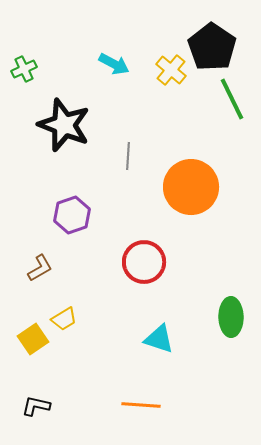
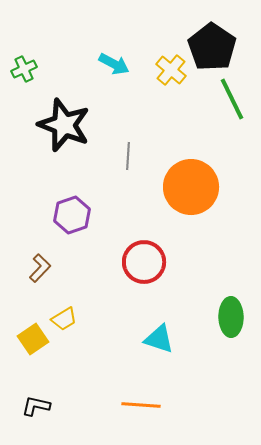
brown L-shape: rotated 16 degrees counterclockwise
